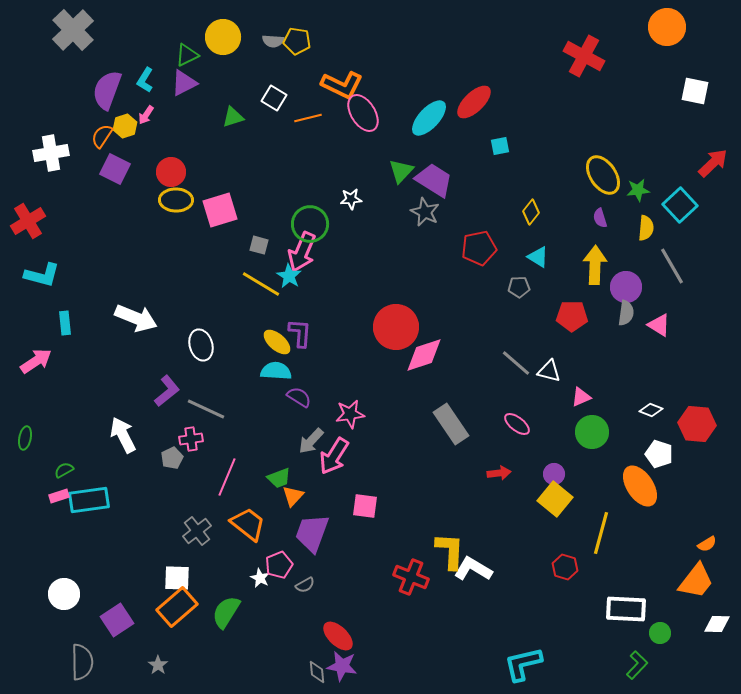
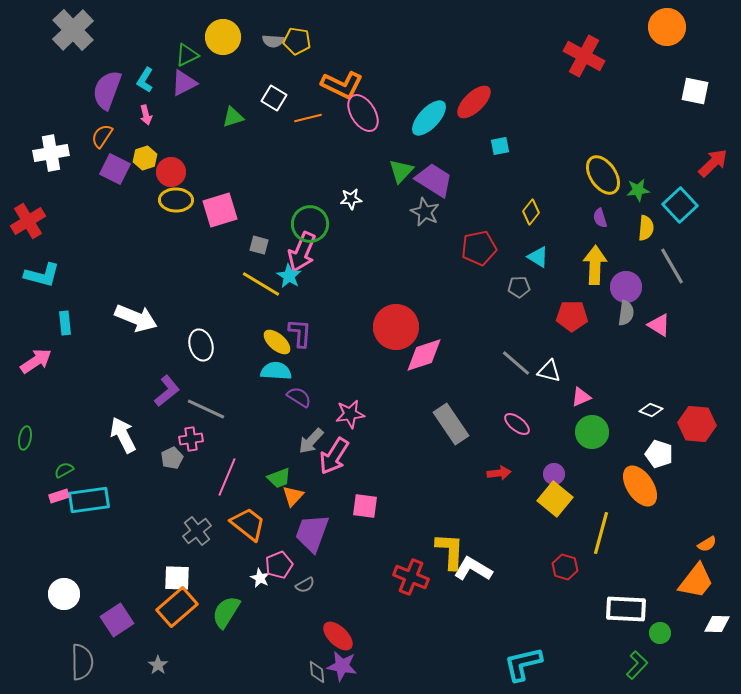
pink arrow at (146, 115): rotated 48 degrees counterclockwise
yellow hexagon at (125, 126): moved 20 px right, 32 px down
